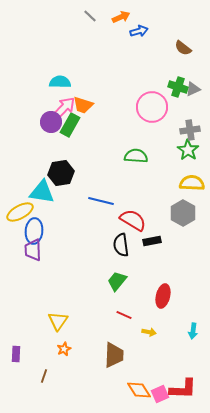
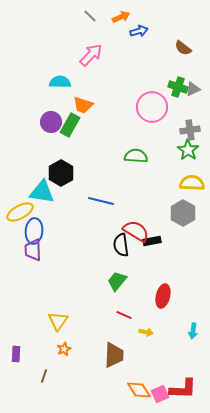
pink arrow: moved 27 px right, 53 px up
black hexagon: rotated 20 degrees counterclockwise
red semicircle: moved 3 px right, 11 px down
yellow arrow: moved 3 px left
